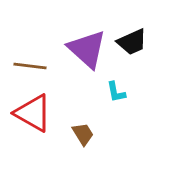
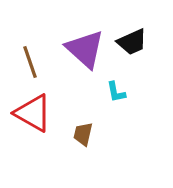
purple triangle: moved 2 px left
brown line: moved 4 px up; rotated 64 degrees clockwise
brown trapezoid: rotated 135 degrees counterclockwise
